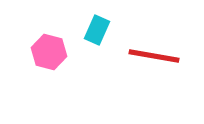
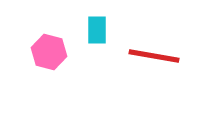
cyan rectangle: rotated 24 degrees counterclockwise
